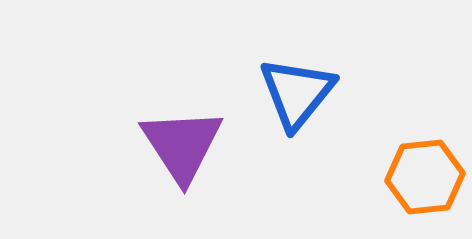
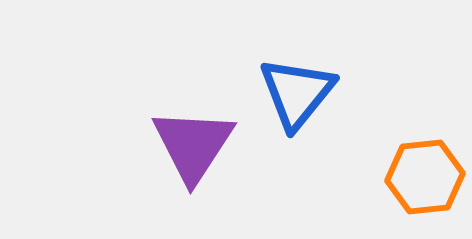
purple triangle: moved 11 px right; rotated 6 degrees clockwise
